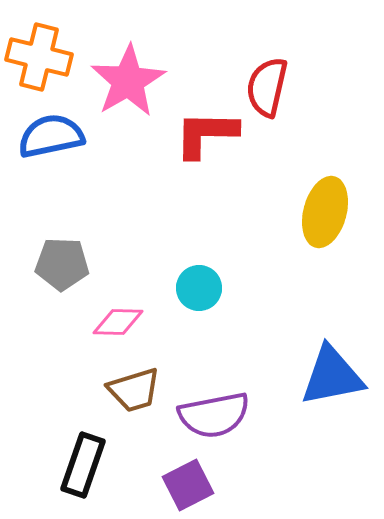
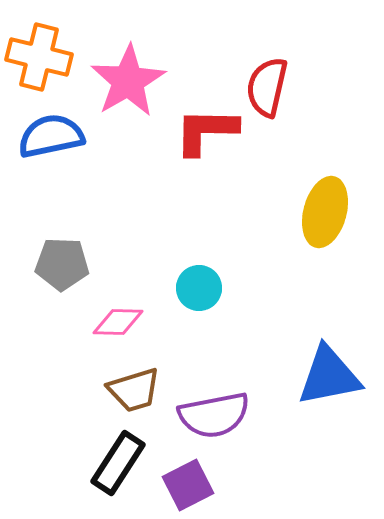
red L-shape: moved 3 px up
blue triangle: moved 3 px left
black rectangle: moved 35 px right, 2 px up; rotated 14 degrees clockwise
